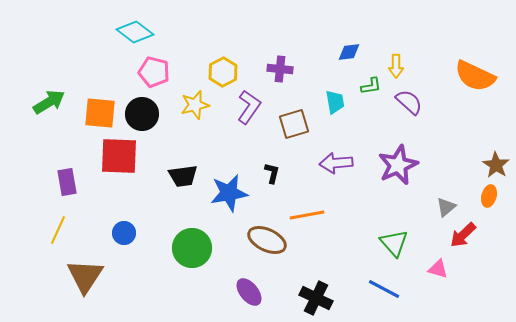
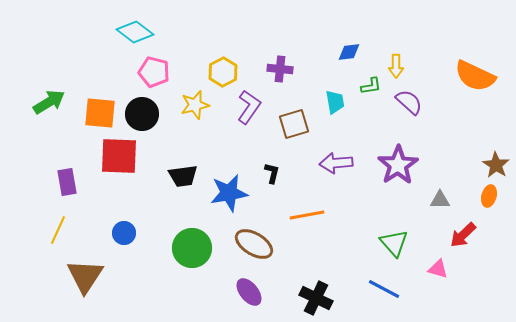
purple star: rotated 9 degrees counterclockwise
gray triangle: moved 6 px left, 7 px up; rotated 40 degrees clockwise
brown ellipse: moved 13 px left, 4 px down; rotated 6 degrees clockwise
